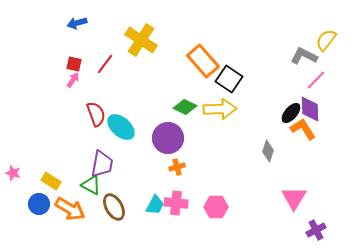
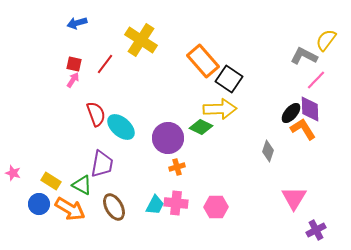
green diamond: moved 16 px right, 20 px down
green triangle: moved 9 px left
